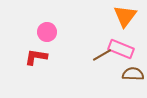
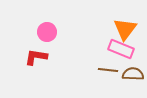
orange triangle: moved 13 px down
brown line: moved 6 px right, 15 px down; rotated 36 degrees clockwise
